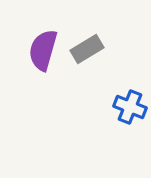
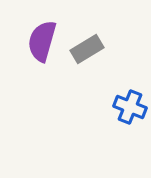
purple semicircle: moved 1 px left, 9 px up
